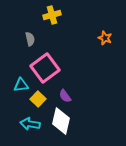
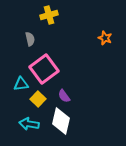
yellow cross: moved 3 px left
pink square: moved 1 px left, 1 px down
cyan triangle: moved 1 px up
purple semicircle: moved 1 px left
cyan arrow: moved 1 px left
